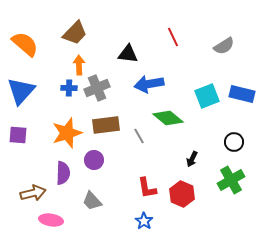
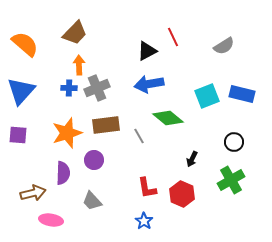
black triangle: moved 19 px right, 3 px up; rotated 35 degrees counterclockwise
